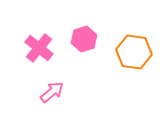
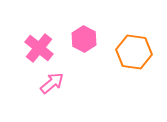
pink hexagon: rotated 15 degrees counterclockwise
pink arrow: moved 9 px up
